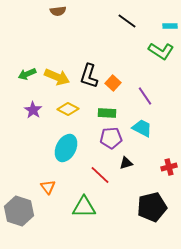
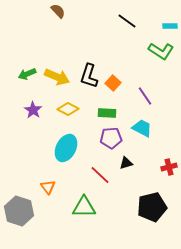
brown semicircle: rotated 126 degrees counterclockwise
